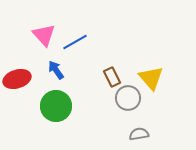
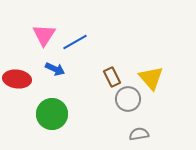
pink triangle: rotated 15 degrees clockwise
blue arrow: moved 1 px left, 1 px up; rotated 150 degrees clockwise
red ellipse: rotated 24 degrees clockwise
gray circle: moved 1 px down
green circle: moved 4 px left, 8 px down
